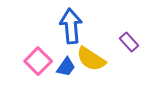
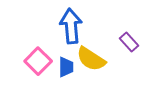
blue trapezoid: rotated 35 degrees counterclockwise
